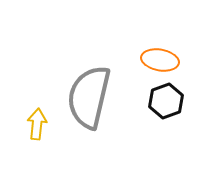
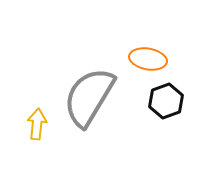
orange ellipse: moved 12 px left, 1 px up
gray semicircle: rotated 18 degrees clockwise
